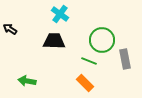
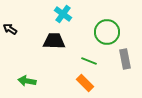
cyan cross: moved 3 px right
green circle: moved 5 px right, 8 px up
